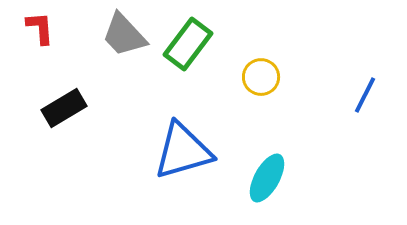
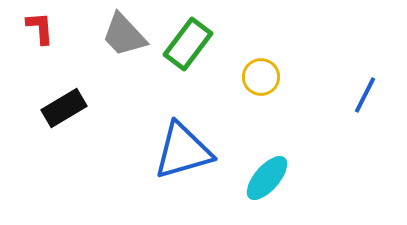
cyan ellipse: rotated 12 degrees clockwise
